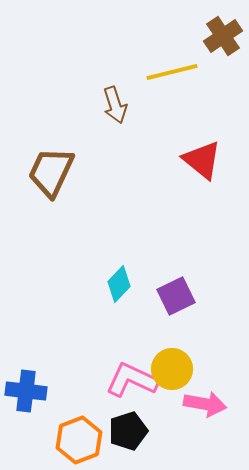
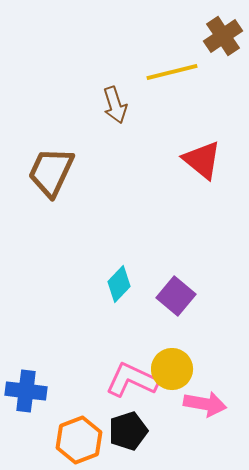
purple square: rotated 24 degrees counterclockwise
